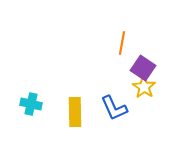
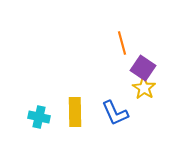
orange line: rotated 25 degrees counterclockwise
yellow star: moved 1 px down
cyan cross: moved 8 px right, 13 px down
blue L-shape: moved 1 px right, 5 px down
